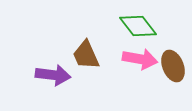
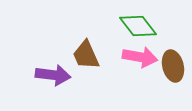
pink arrow: moved 2 px up
brown ellipse: rotated 8 degrees clockwise
